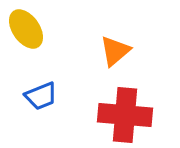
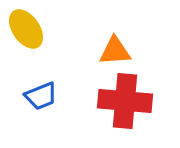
orange triangle: rotated 36 degrees clockwise
red cross: moved 14 px up
